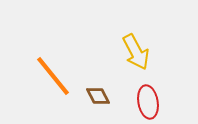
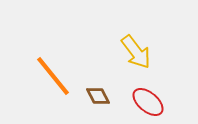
yellow arrow: rotated 9 degrees counterclockwise
red ellipse: rotated 40 degrees counterclockwise
